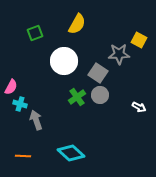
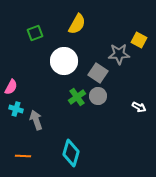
gray circle: moved 2 px left, 1 px down
cyan cross: moved 4 px left, 5 px down
cyan diamond: rotated 64 degrees clockwise
